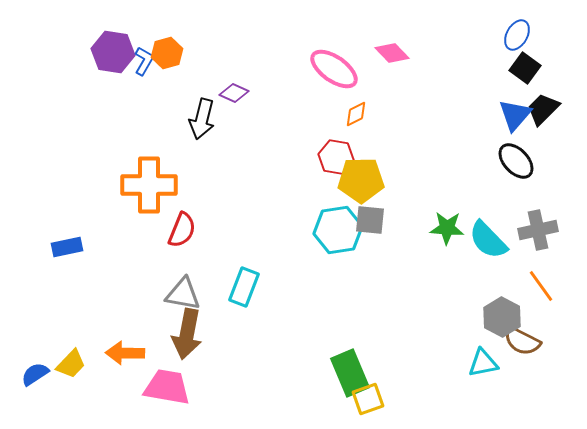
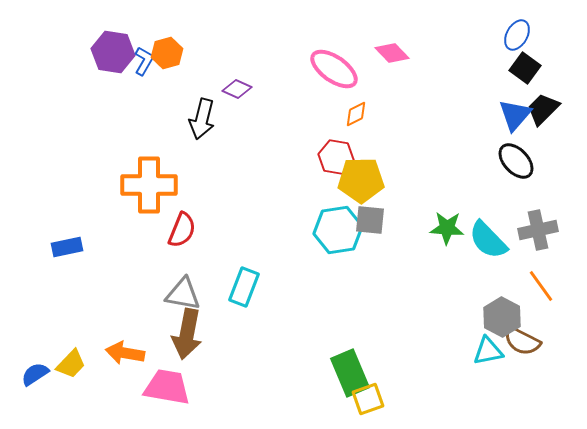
purple diamond: moved 3 px right, 4 px up
orange arrow: rotated 9 degrees clockwise
cyan triangle: moved 5 px right, 12 px up
